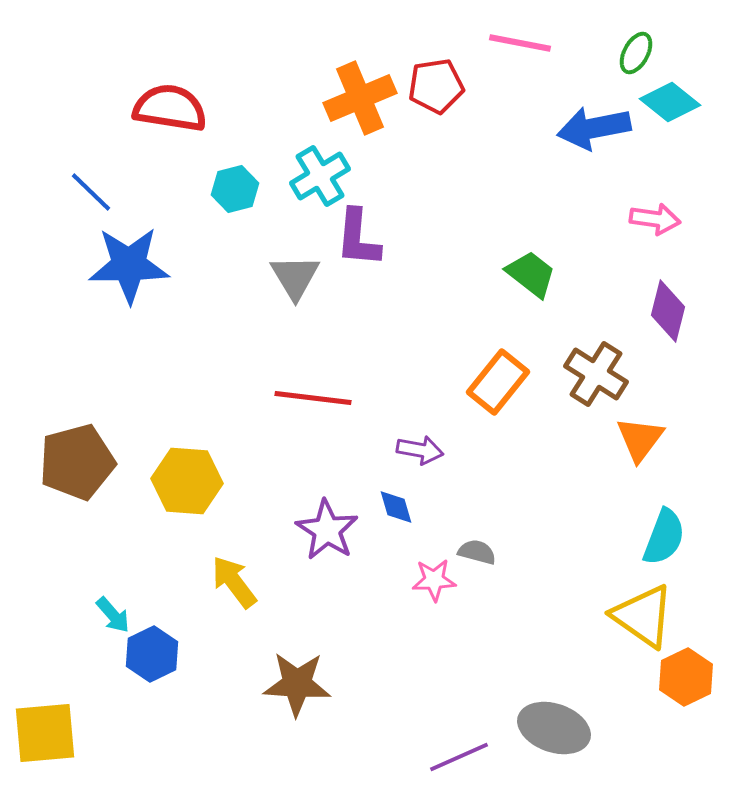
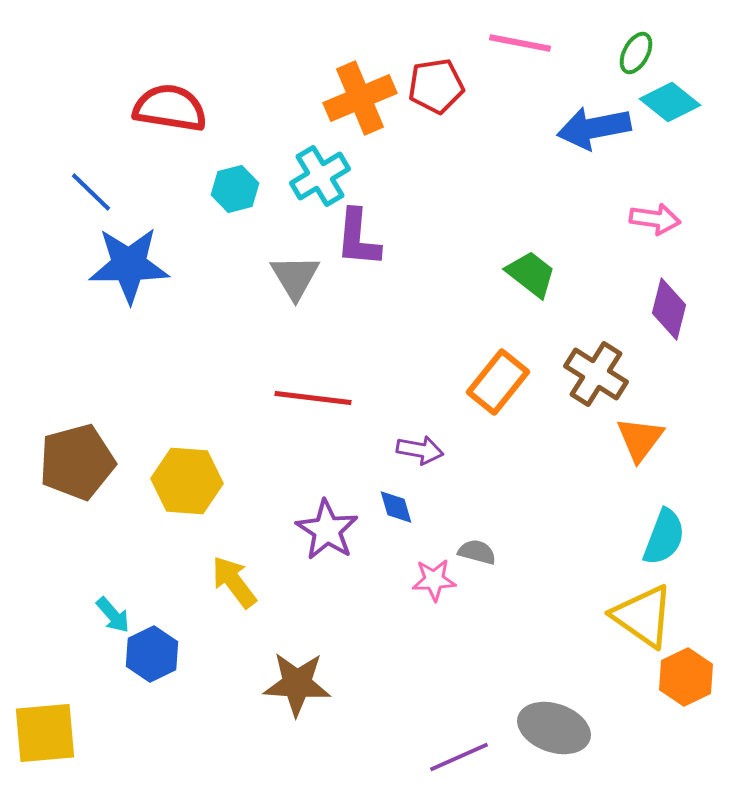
purple diamond: moved 1 px right, 2 px up
